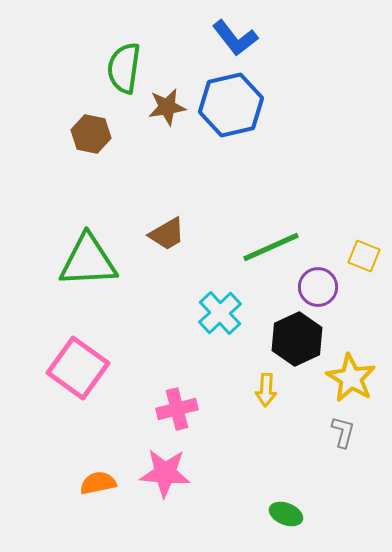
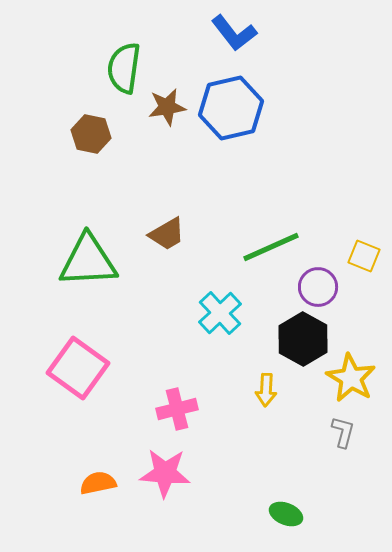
blue L-shape: moved 1 px left, 5 px up
blue hexagon: moved 3 px down
black hexagon: moved 6 px right; rotated 6 degrees counterclockwise
